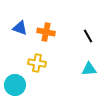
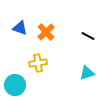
orange cross: rotated 36 degrees clockwise
black line: rotated 32 degrees counterclockwise
yellow cross: moved 1 px right; rotated 18 degrees counterclockwise
cyan triangle: moved 2 px left, 4 px down; rotated 14 degrees counterclockwise
